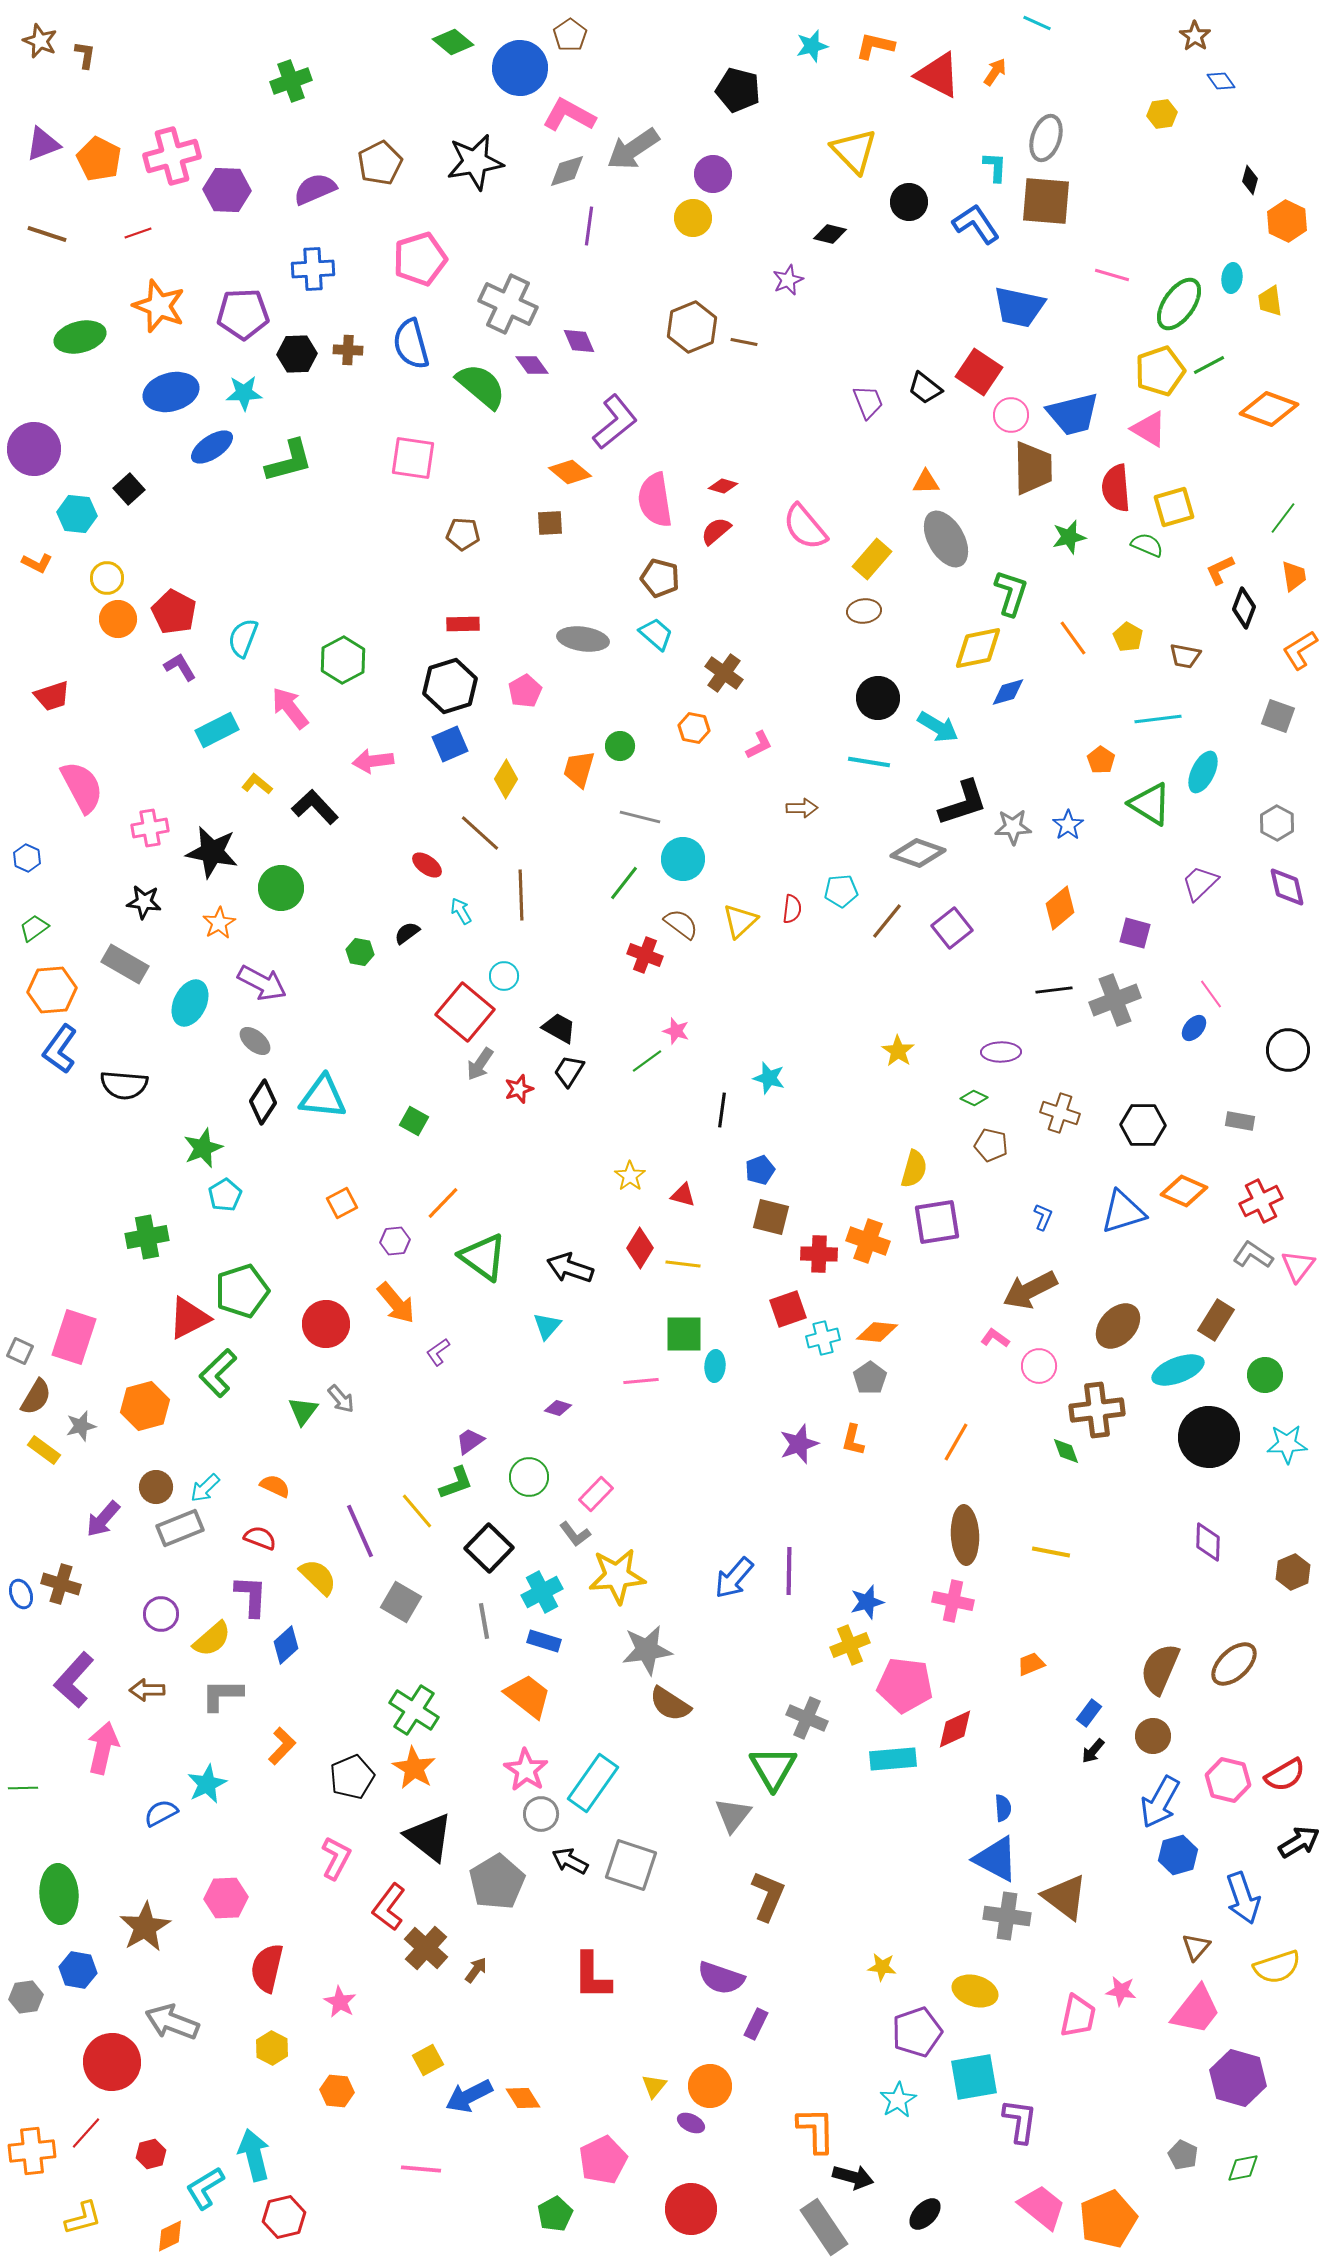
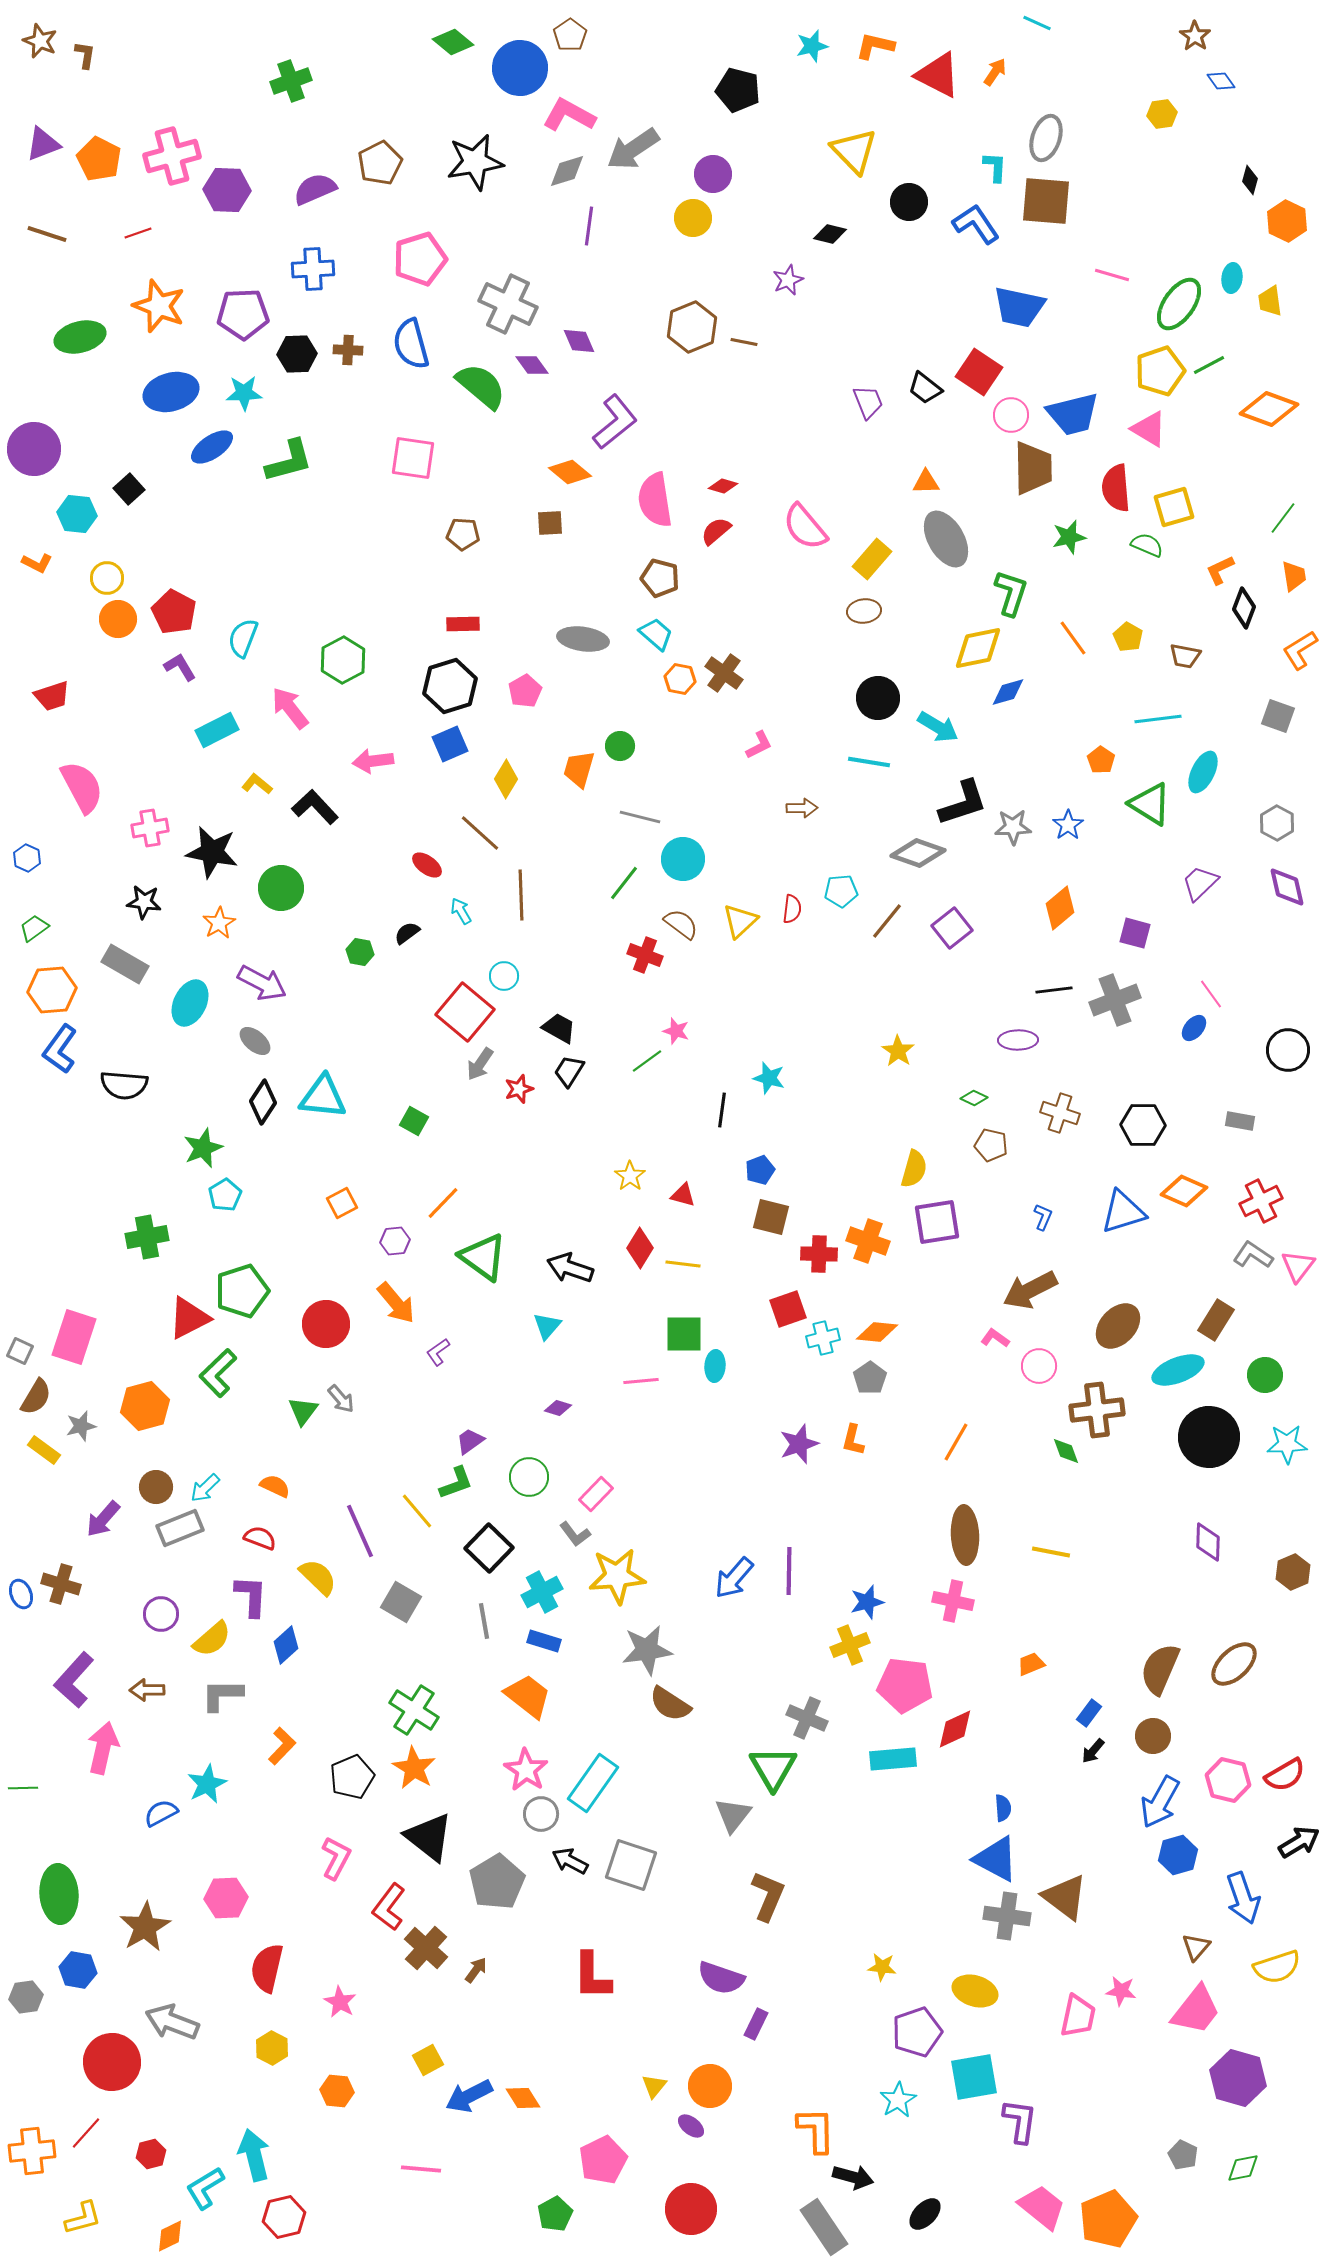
orange hexagon at (694, 728): moved 14 px left, 49 px up
purple ellipse at (1001, 1052): moved 17 px right, 12 px up
purple ellipse at (691, 2123): moved 3 px down; rotated 12 degrees clockwise
